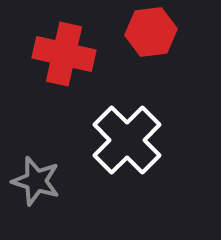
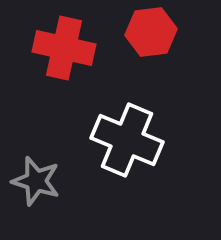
red cross: moved 6 px up
white cross: rotated 22 degrees counterclockwise
